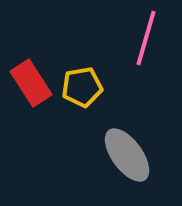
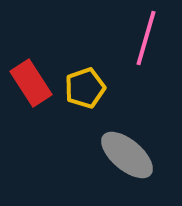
yellow pentagon: moved 3 px right, 1 px down; rotated 9 degrees counterclockwise
gray ellipse: rotated 14 degrees counterclockwise
